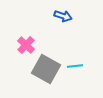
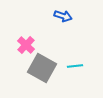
gray square: moved 4 px left, 1 px up
